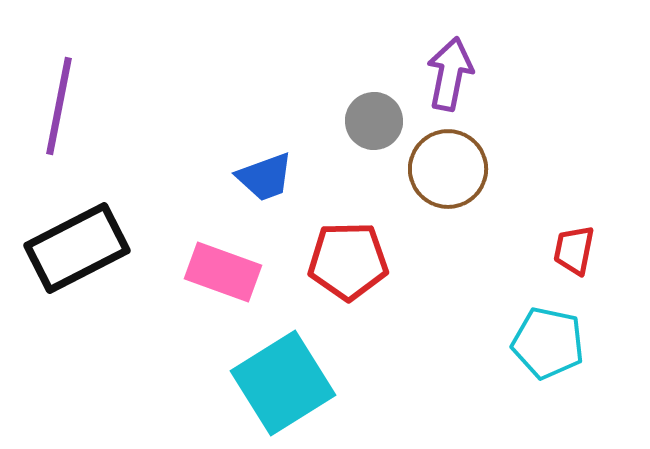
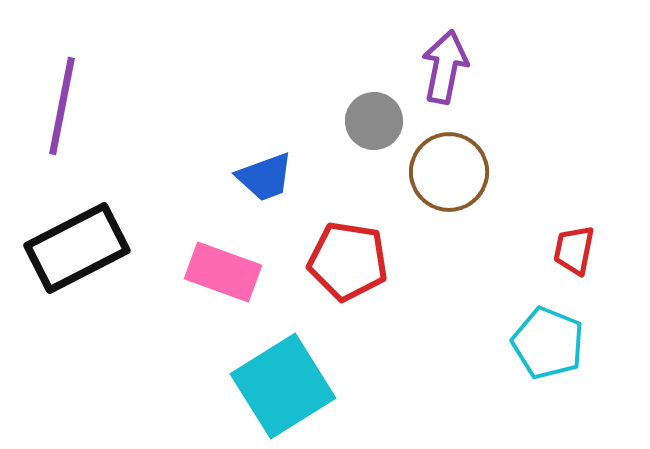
purple arrow: moved 5 px left, 7 px up
purple line: moved 3 px right
brown circle: moved 1 px right, 3 px down
red pentagon: rotated 10 degrees clockwise
cyan pentagon: rotated 10 degrees clockwise
cyan square: moved 3 px down
